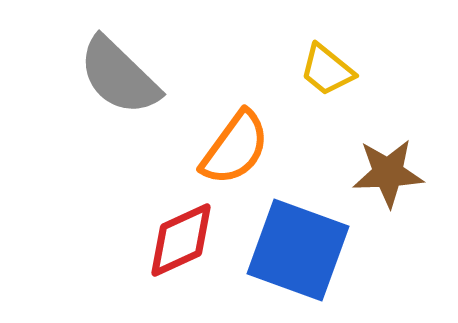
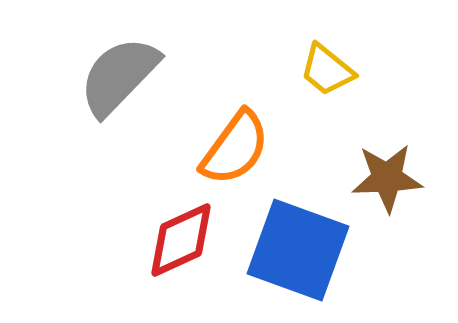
gray semicircle: rotated 90 degrees clockwise
brown star: moved 1 px left, 5 px down
